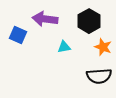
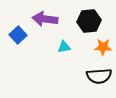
black hexagon: rotated 25 degrees clockwise
blue square: rotated 24 degrees clockwise
orange star: rotated 18 degrees counterclockwise
